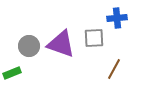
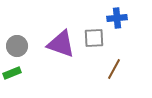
gray circle: moved 12 px left
